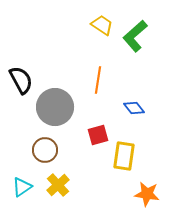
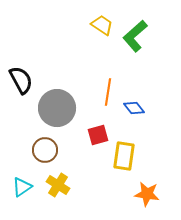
orange line: moved 10 px right, 12 px down
gray circle: moved 2 px right, 1 px down
yellow cross: rotated 15 degrees counterclockwise
